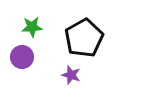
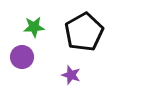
green star: moved 2 px right
black pentagon: moved 6 px up
